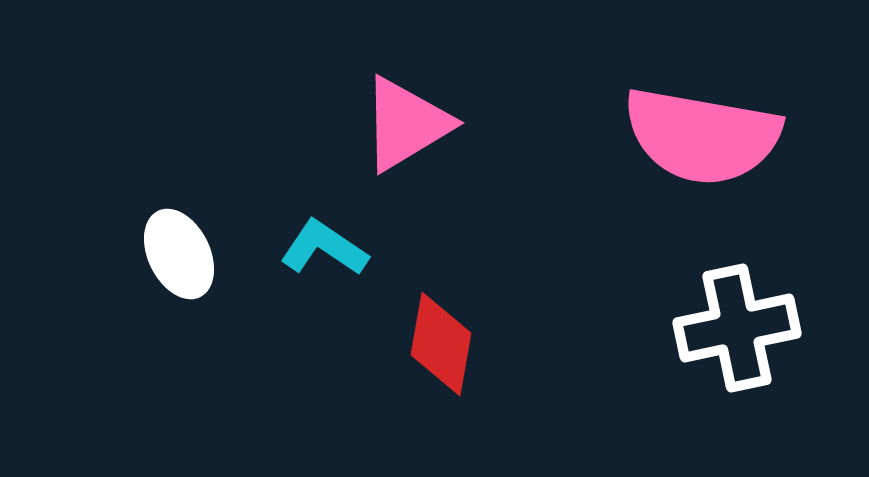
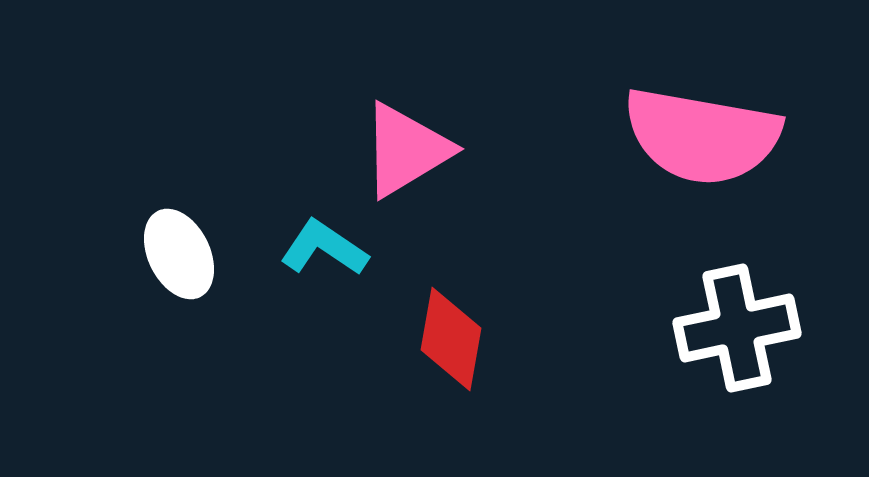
pink triangle: moved 26 px down
red diamond: moved 10 px right, 5 px up
